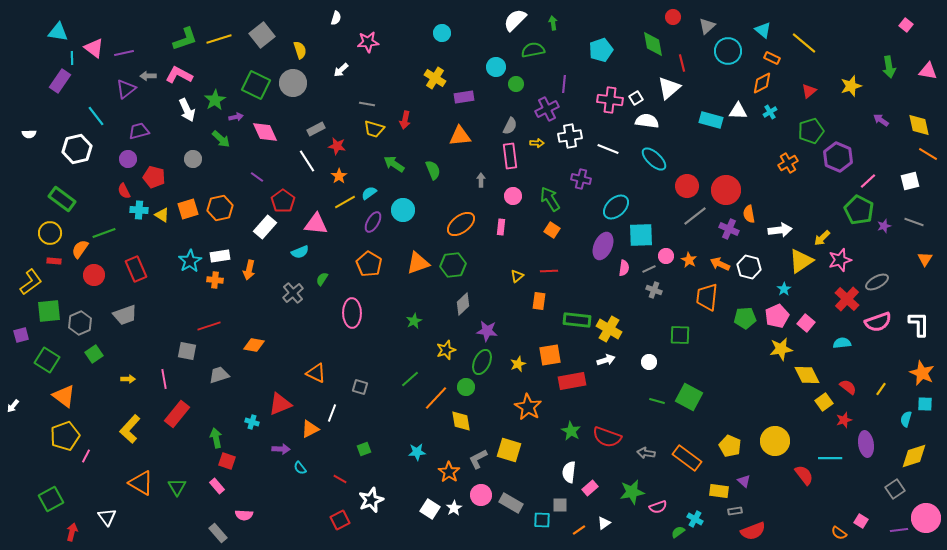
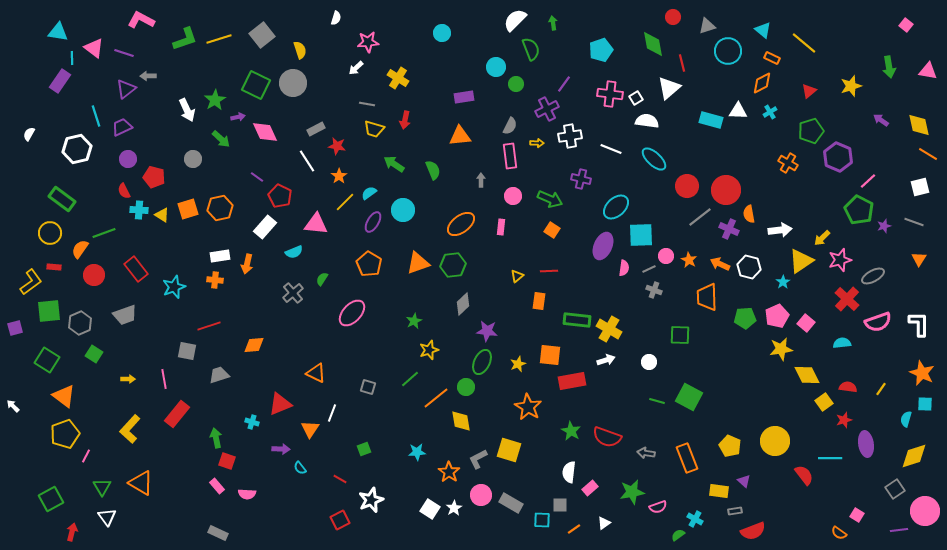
gray triangle at (707, 26): rotated 24 degrees clockwise
green semicircle at (533, 50): moved 2 px left, 1 px up; rotated 80 degrees clockwise
purple line at (124, 53): rotated 30 degrees clockwise
white arrow at (341, 70): moved 15 px right, 2 px up
pink L-shape at (179, 75): moved 38 px left, 55 px up
yellow cross at (435, 78): moved 37 px left
purple line at (564, 84): rotated 30 degrees clockwise
pink cross at (610, 100): moved 6 px up
cyan line at (96, 116): rotated 20 degrees clockwise
purple arrow at (236, 117): moved 2 px right
purple trapezoid at (139, 131): moved 17 px left, 4 px up; rotated 10 degrees counterclockwise
white semicircle at (29, 134): rotated 120 degrees clockwise
white line at (608, 149): moved 3 px right
orange cross at (788, 163): rotated 30 degrees counterclockwise
white square at (910, 181): moved 10 px right, 6 px down
green arrow at (550, 199): rotated 145 degrees clockwise
red pentagon at (283, 201): moved 3 px left, 5 px up; rotated 10 degrees counterclockwise
yellow line at (345, 202): rotated 15 degrees counterclockwise
gray line at (695, 216): moved 5 px right, 1 px down
cyan semicircle at (300, 252): moved 6 px left
orange triangle at (925, 259): moved 6 px left
red rectangle at (54, 261): moved 6 px down
cyan star at (190, 261): moved 16 px left, 26 px down; rotated 10 degrees clockwise
red rectangle at (136, 269): rotated 15 degrees counterclockwise
orange arrow at (249, 270): moved 2 px left, 6 px up
gray ellipse at (877, 282): moved 4 px left, 6 px up
cyan star at (784, 289): moved 1 px left, 7 px up
orange trapezoid at (707, 297): rotated 8 degrees counterclockwise
pink ellipse at (352, 313): rotated 44 degrees clockwise
purple square at (21, 335): moved 6 px left, 7 px up
orange diamond at (254, 345): rotated 15 degrees counterclockwise
yellow star at (446, 350): moved 17 px left
green square at (94, 354): rotated 24 degrees counterclockwise
orange square at (550, 355): rotated 15 degrees clockwise
gray square at (360, 387): moved 8 px right
red semicircle at (848, 387): rotated 30 degrees counterclockwise
orange line at (436, 398): rotated 8 degrees clockwise
white arrow at (13, 406): rotated 96 degrees clockwise
orange triangle at (310, 429): rotated 30 degrees counterclockwise
yellow pentagon at (65, 436): moved 2 px up
orange rectangle at (687, 458): rotated 32 degrees clockwise
green triangle at (177, 487): moved 75 px left
pink semicircle at (244, 515): moved 3 px right, 21 px up
pink circle at (926, 518): moved 1 px left, 7 px up
pink square at (861, 521): moved 4 px left, 6 px up
orange line at (579, 530): moved 5 px left, 1 px up
green semicircle at (678, 532): moved 3 px down
gray rectangle at (218, 533): rotated 24 degrees counterclockwise
